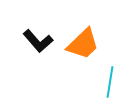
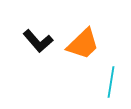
cyan line: moved 1 px right
